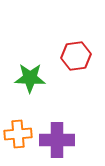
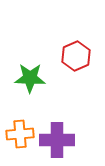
red hexagon: rotated 16 degrees counterclockwise
orange cross: moved 2 px right
